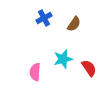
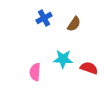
cyan star: rotated 18 degrees clockwise
red semicircle: rotated 36 degrees counterclockwise
